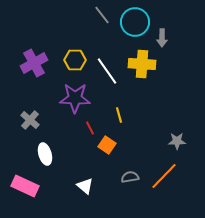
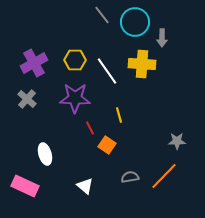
gray cross: moved 3 px left, 21 px up
